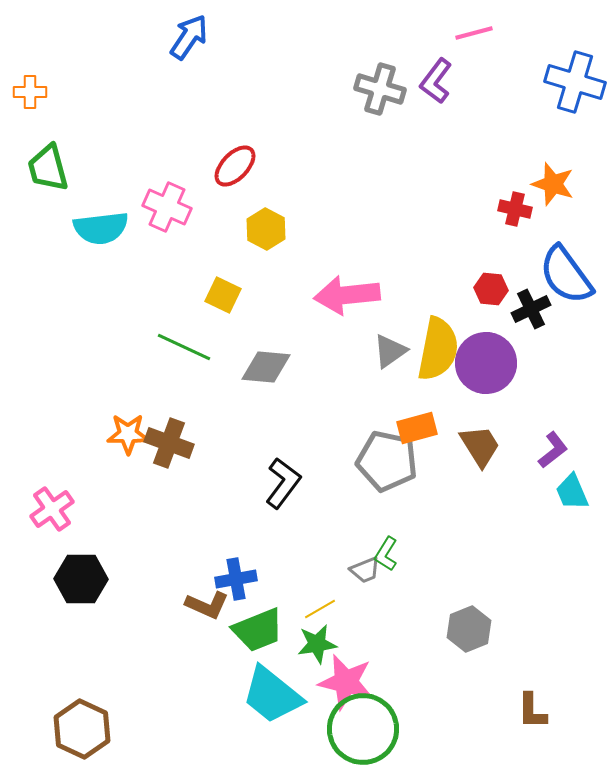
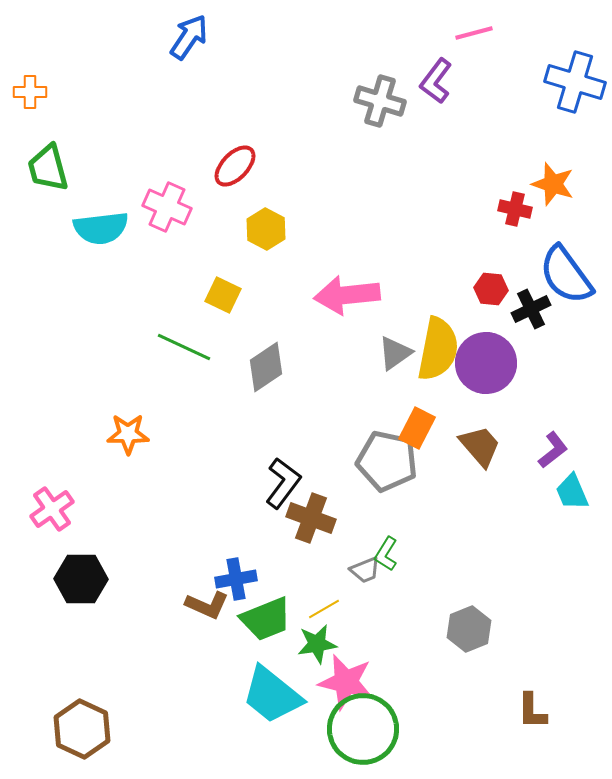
gray cross at (380, 89): moved 12 px down
gray triangle at (390, 351): moved 5 px right, 2 px down
gray diamond at (266, 367): rotated 39 degrees counterclockwise
orange rectangle at (417, 428): rotated 48 degrees counterclockwise
brown cross at (169, 443): moved 142 px right, 75 px down
brown trapezoid at (480, 446): rotated 9 degrees counterclockwise
yellow line at (320, 609): moved 4 px right
green trapezoid at (258, 630): moved 8 px right, 11 px up
